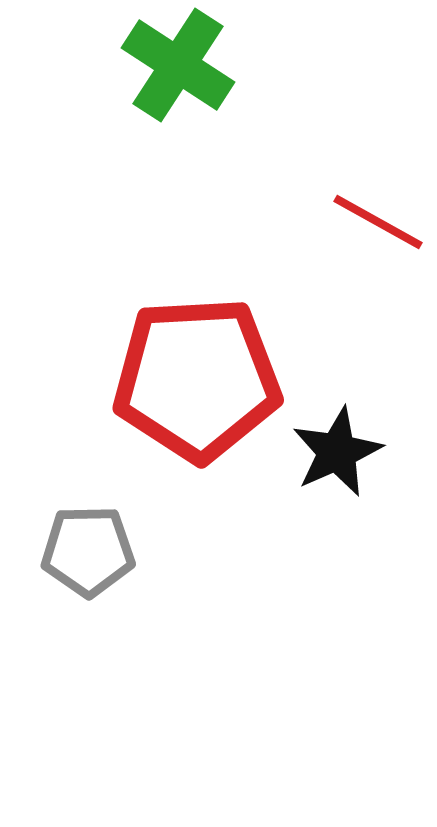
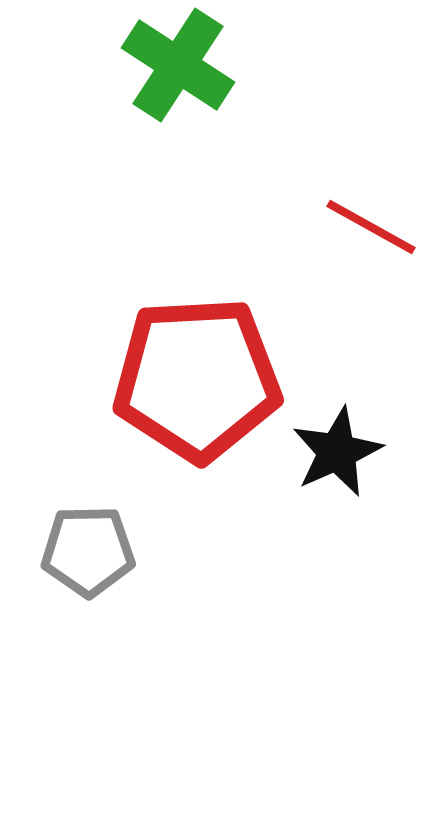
red line: moved 7 px left, 5 px down
